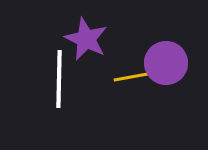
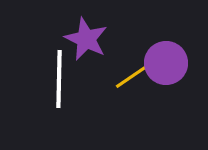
yellow line: rotated 24 degrees counterclockwise
